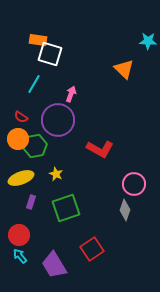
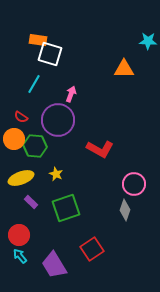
orange triangle: rotated 45 degrees counterclockwise
orange circle: moved 4 px left
green hexagon: rotated 15 degrees clockwise
purple rectangle: rotated 64 degrees counterclockwise
